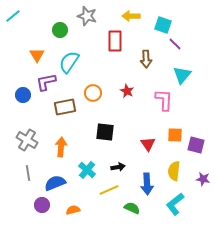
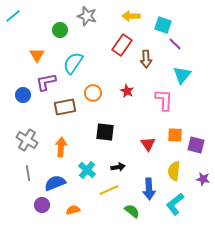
red rectangle: moved 7 px right, 4 px down; rotated 35 degrees clockwise
cyan semicircle: moved 4 px right, 1 px down
blue arrow: moved 2 px right, 5 px down
green semicircle: moved 3 px down; rotated 14 degrees clockwise
